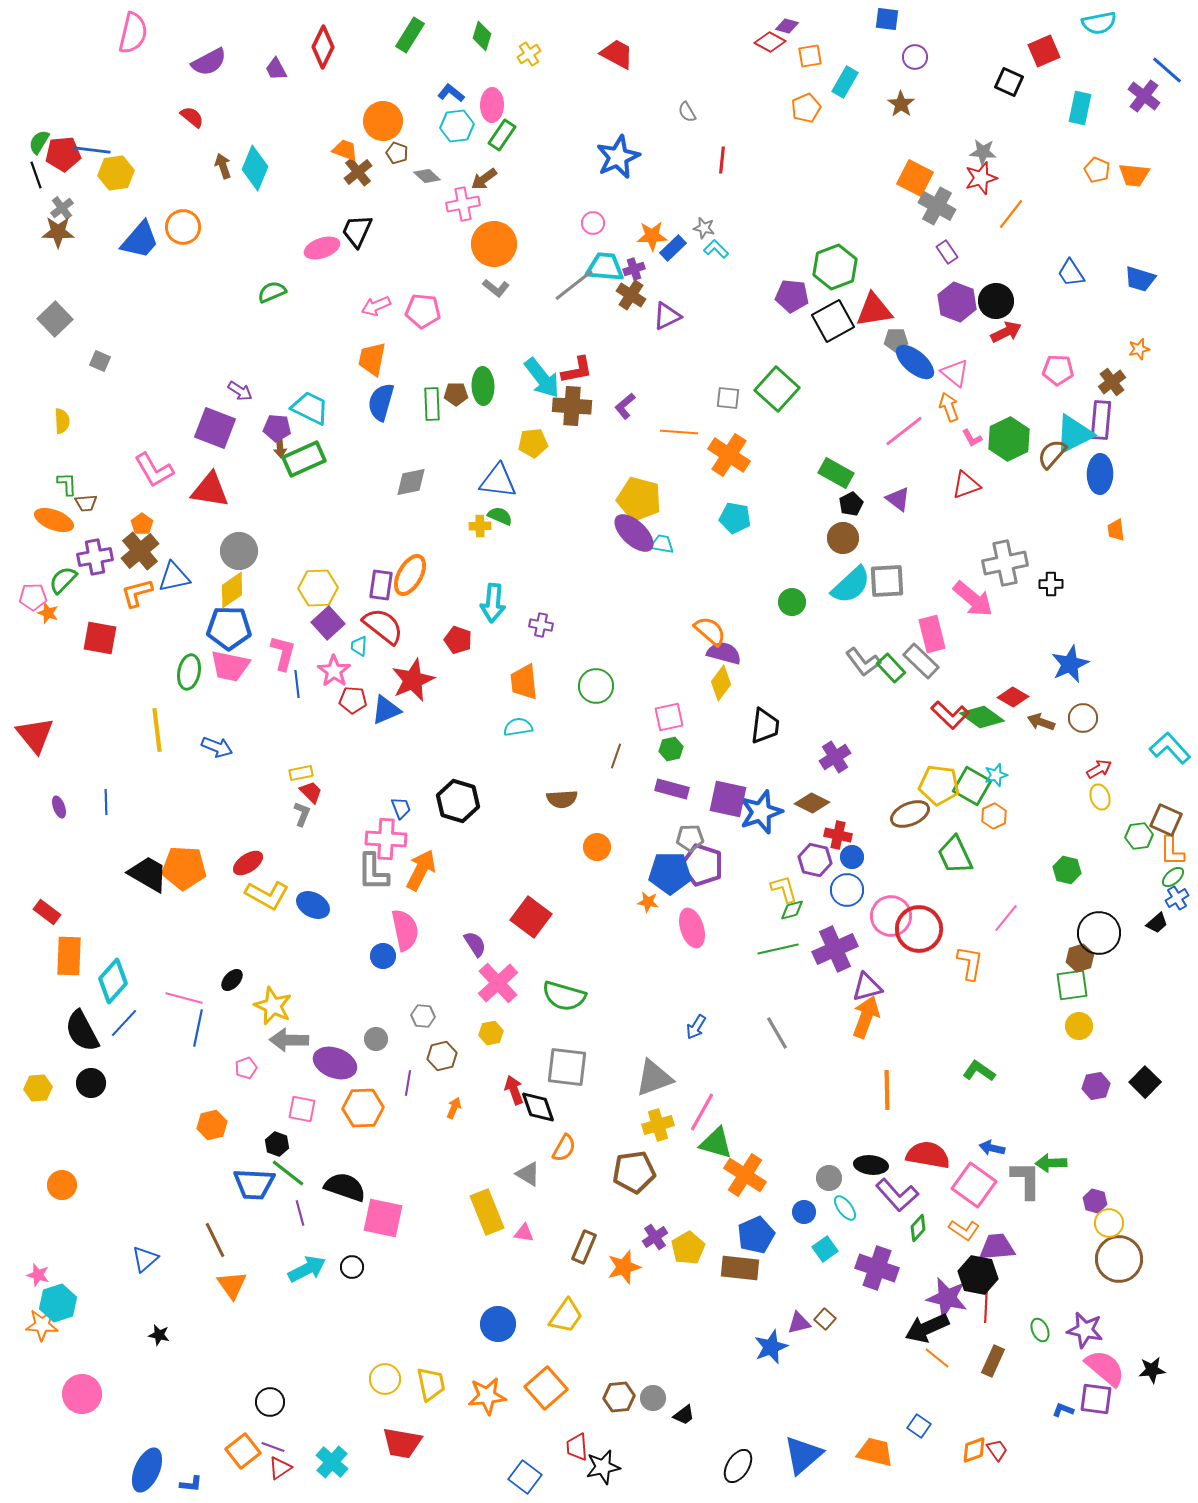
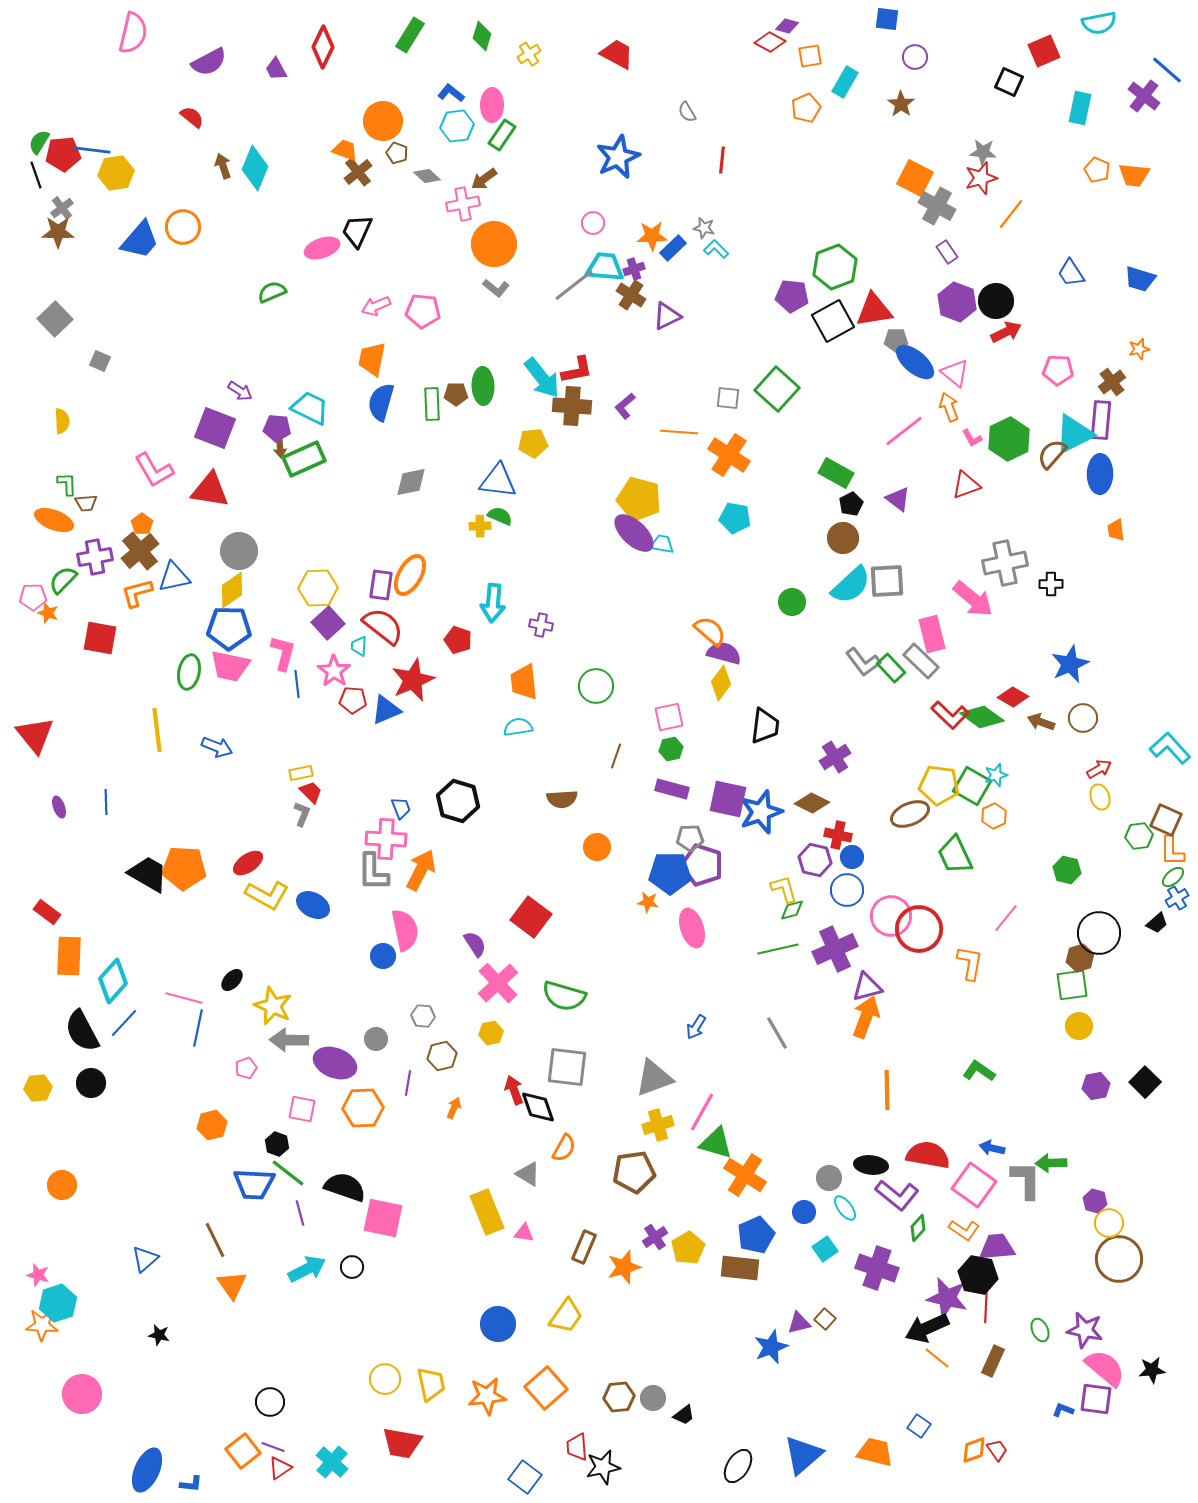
purple L-shape at (897, 1195): rotated 9 degrees counterclockwise
